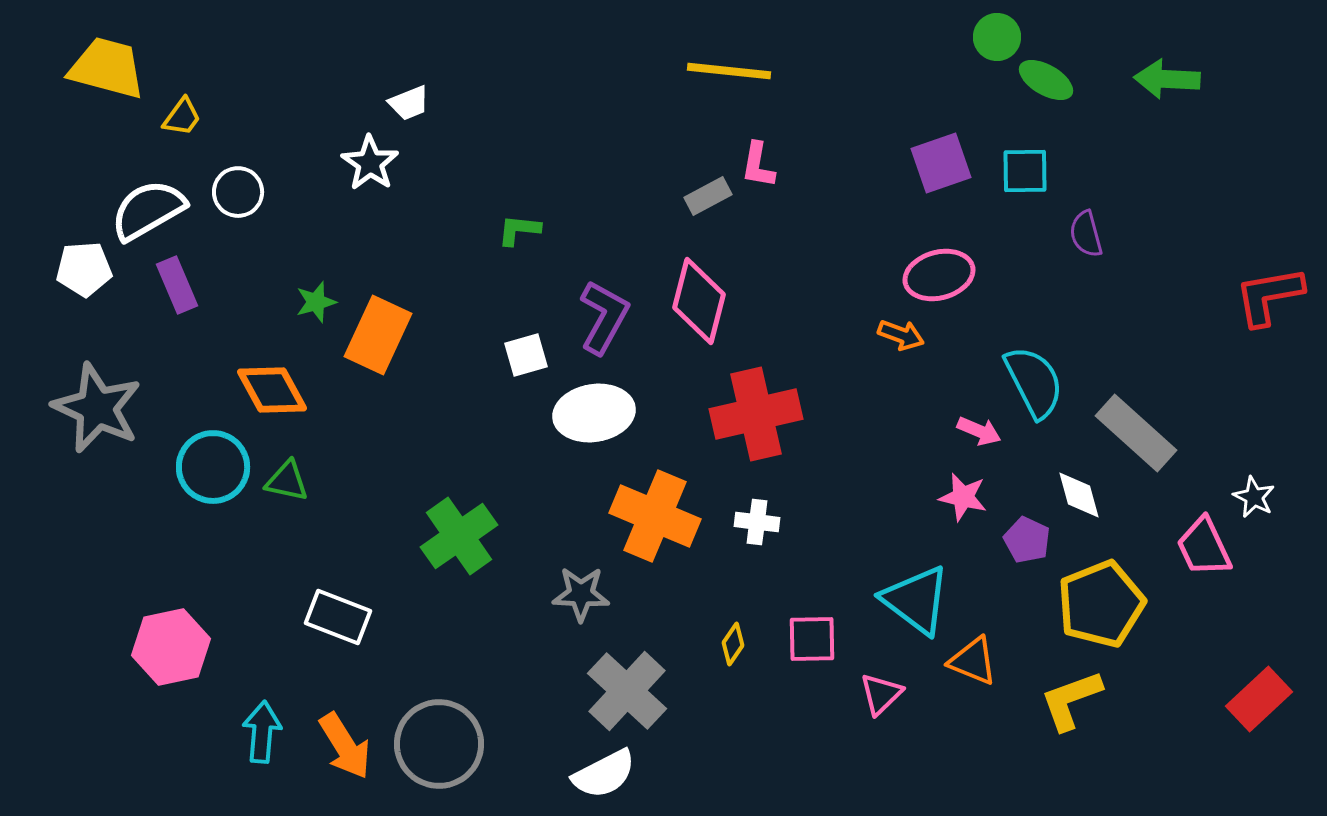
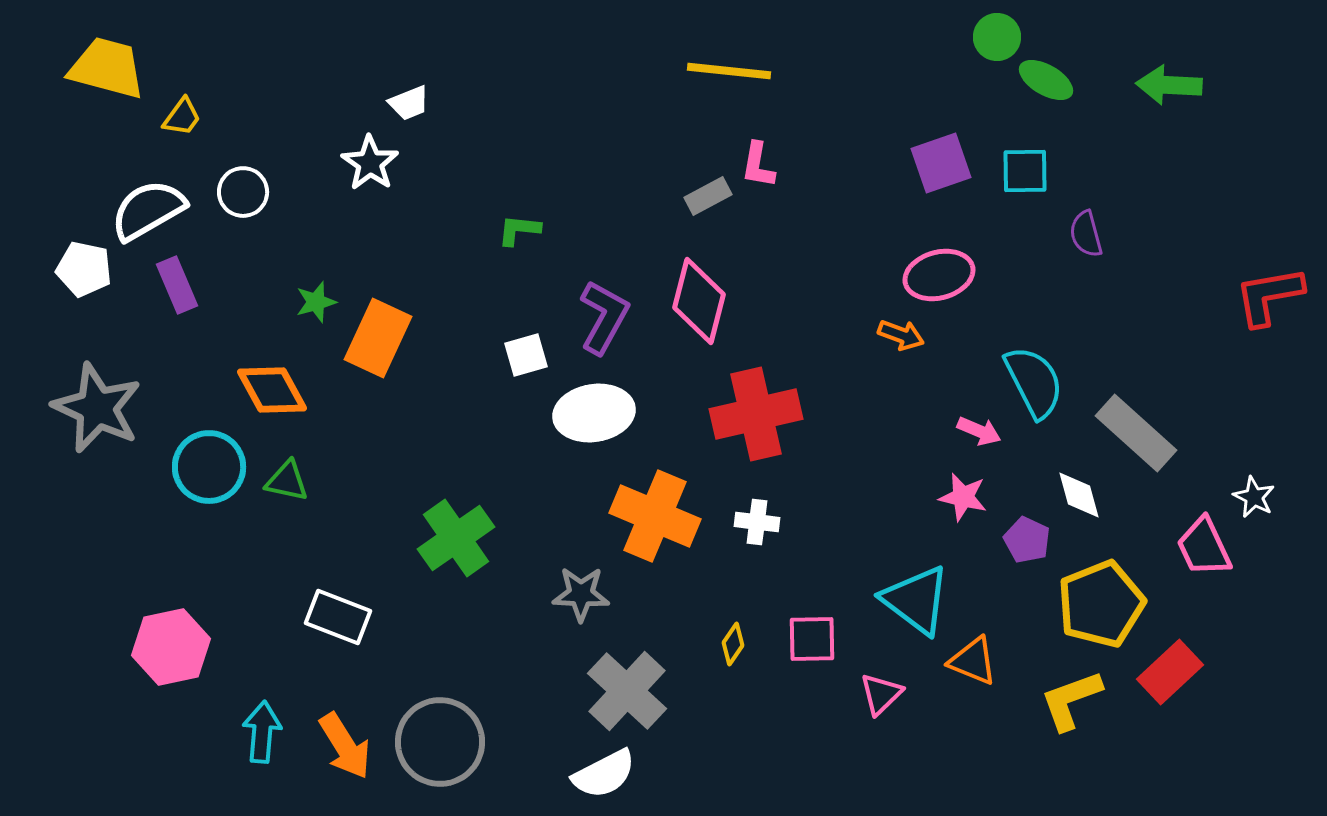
green arrow at (1167, 79): moved 2 px right, 6 px down
white circle at (238, 192): moved 5 px right
white pentagon at (84, 269): rotated 16 degrees clockwise
orange rectangle at (378, 335): moved 3 px down
cyan circle at (213, 467): moved 4 px left
green cross at (459, 536): moved 3 px left, 2 px down
red rectangle at (1259, 699): moved 89 px left, 27 px up
gray circle at (439, 744): moved 1 px right, 2 px up
